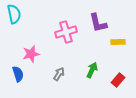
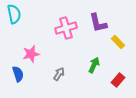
pink cross: moved 4 px up
yellow rectangle: rotated 48 degrees clockwise
green arrow: moved 2 px right, 5 px up
